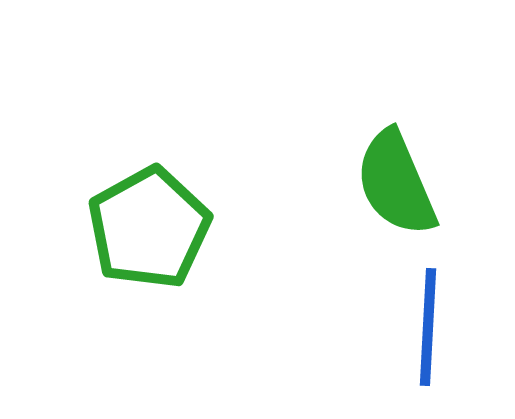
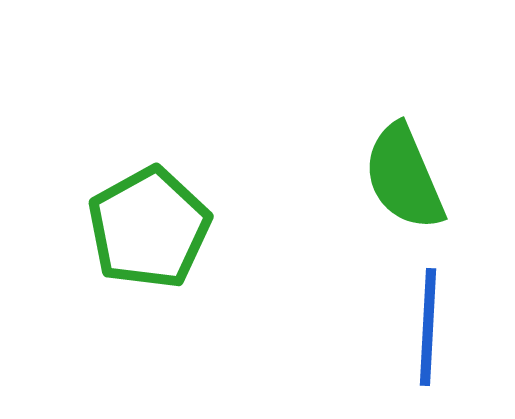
green semicircle: moved 8 px right, 6 px up
